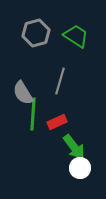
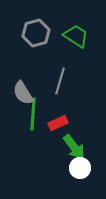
red rectangle: moved 1 px right, 1 px down
